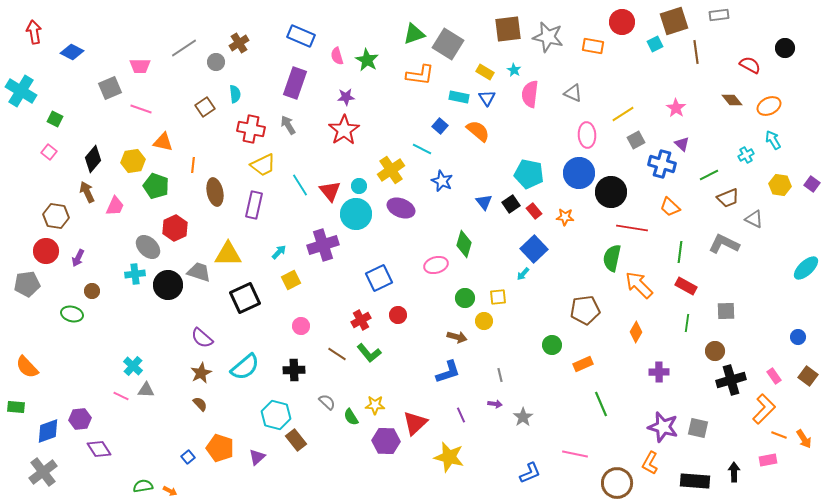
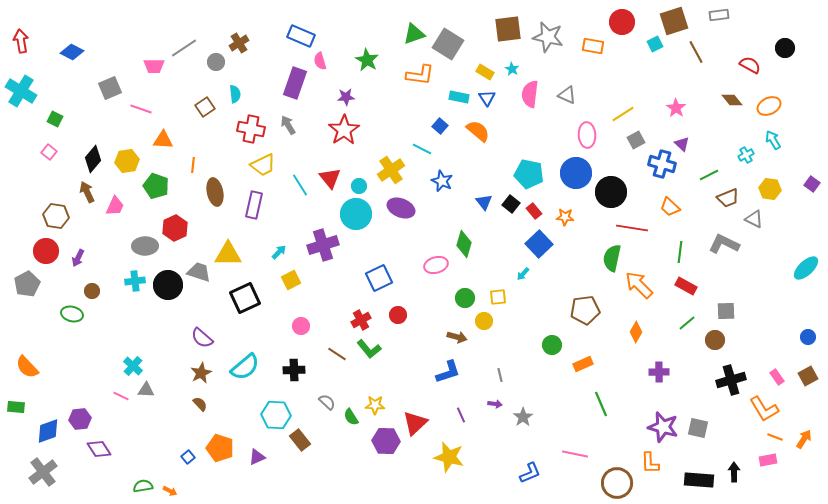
red arrow at (34, 32): moved 13 px left, 9 px down
brown line at (696, 52): rotated 20 degrees counterclockwise
pink semicircle at (337, 56): moved 17 px left, 5 px down
pink trapezoid at (140, 66): moved 14 px right
cyan star at (514, 70): moved 2 px left, 1 px up
gray triangle at (573, 93): moved 6 px left, 2 px down
orange triangle at (163, 142): moved 2 px up; rotated 10 degrees counterclockwise
yellow hexagon at (133, 161): moved 6 px left
blue circle at (579, 173): moved 3 px left
yellow hexagon at (780, 185): moved 10 px left, 4 px down
red triangle at (330, 191): moved 13 px up
black square at (511, 204): rotated 18 degrees counterclockwise
gray ellipse at (148, 247): moved 3 px left, 1 px up; rotated 45 degrees counterclockwise
blue square at (534, 249): moved 5 px right, 5 px up
cyan cross at (135, 274): moved 7 px down
gray pentagon at (27, 284): rotated 20 degrees counterclockwise
green line at (687, 323): rotated 42 degrees clockwise
blue circle at (798, 337): moved 10 px right
brown circle at (715, 351): moved 11 px up
green L-shape at (369, 353): moved 4 px up
pink rectangle at (774, 376): moved 3 px right, 1 px down
brown square at (808, 376): rotated 24 degrees clockwise
orange L-shape at (764, 409): rotated 104 degrees clockwise
cyan hexagon at (276, 415): rotated 12 degrees counterclockwise
orange line at (779, 435): moved 4 px left, 2 px down
orange arrow at (804, 439): rotated 114 degrees counterclockwise
brown rectangle at (296, 440): moved 4 px right
purple triangle at (257, 457): rotated 18 degrees clockwise
orange L-shape at (650, 463): rotated 30 degrees counterclockwise
black rectangle at (695, 481): moved 4 px right, 1 px up
